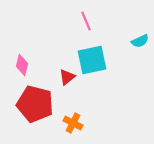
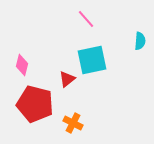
pink line: moved 2 px up; rotated 18 degrees counterclockwise
cyan semicircle: rotated 60 degrees counterclockwise
red triangle: moved 2 px down
